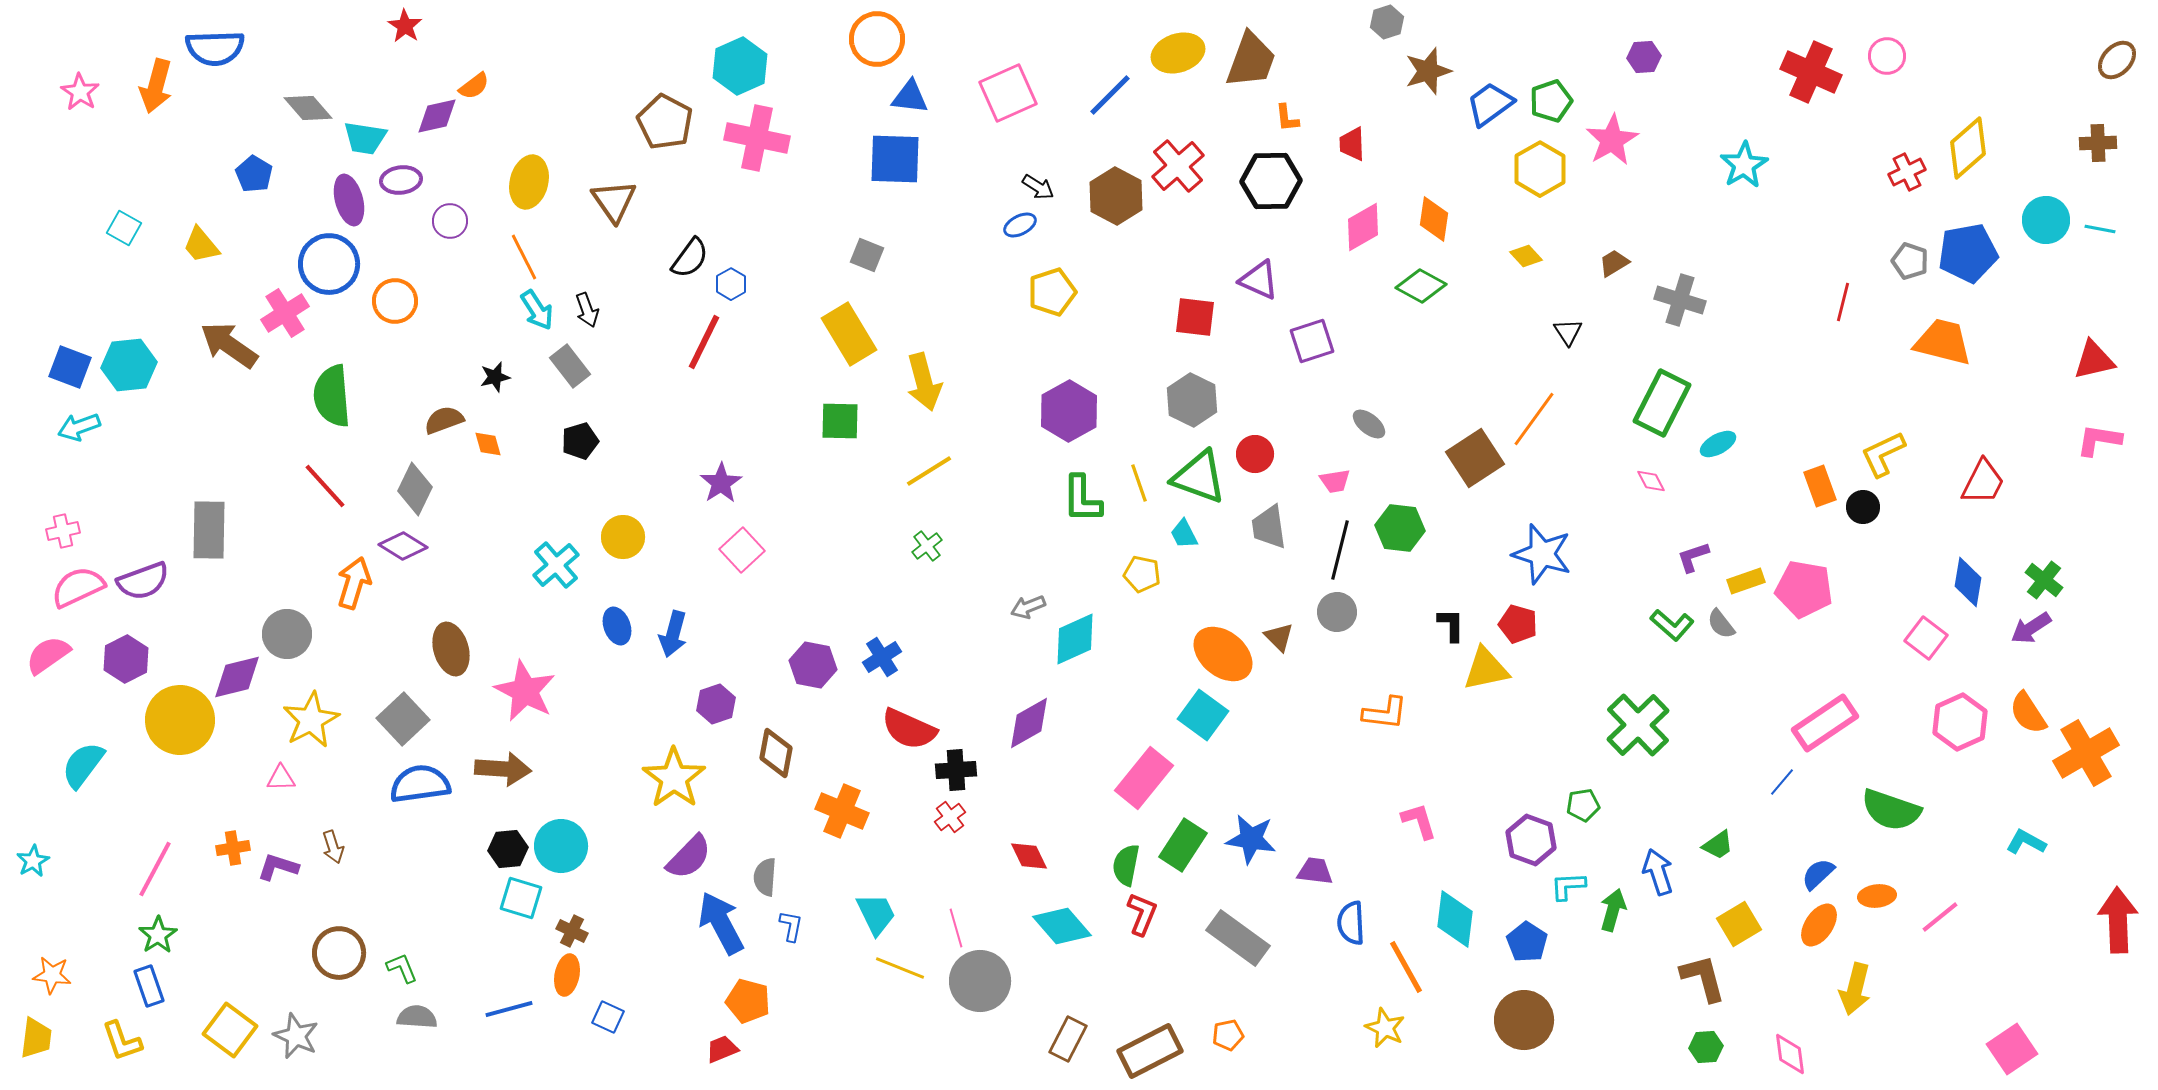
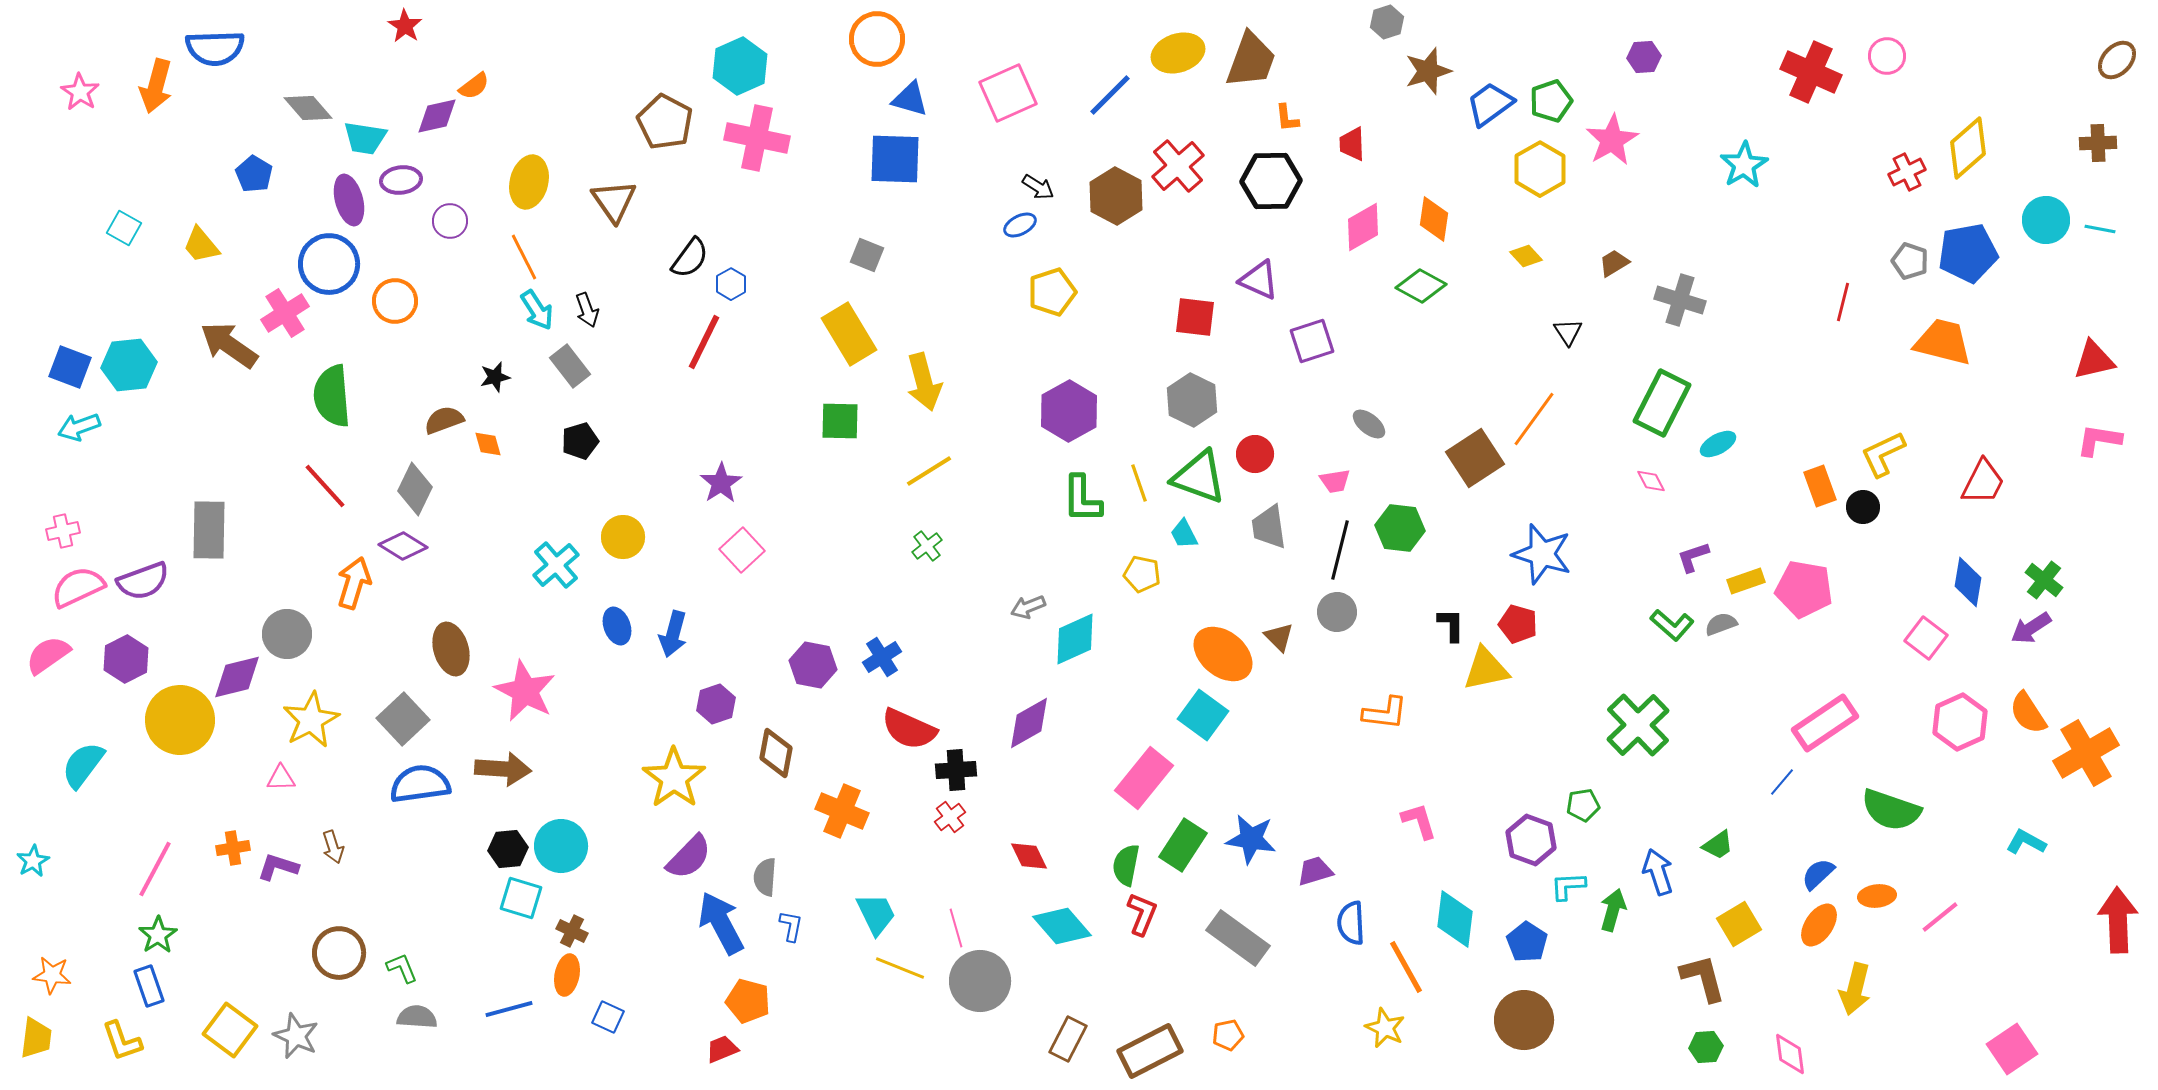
blue triangle at (910, 97): moved 2 px down; rotated 9 degrees clockwise
gray semicircle at (1721, 624): rotated 108 degrees clockwise
purple trapezoid at (1315, 871): rotated 24 degrees counterclockwise
